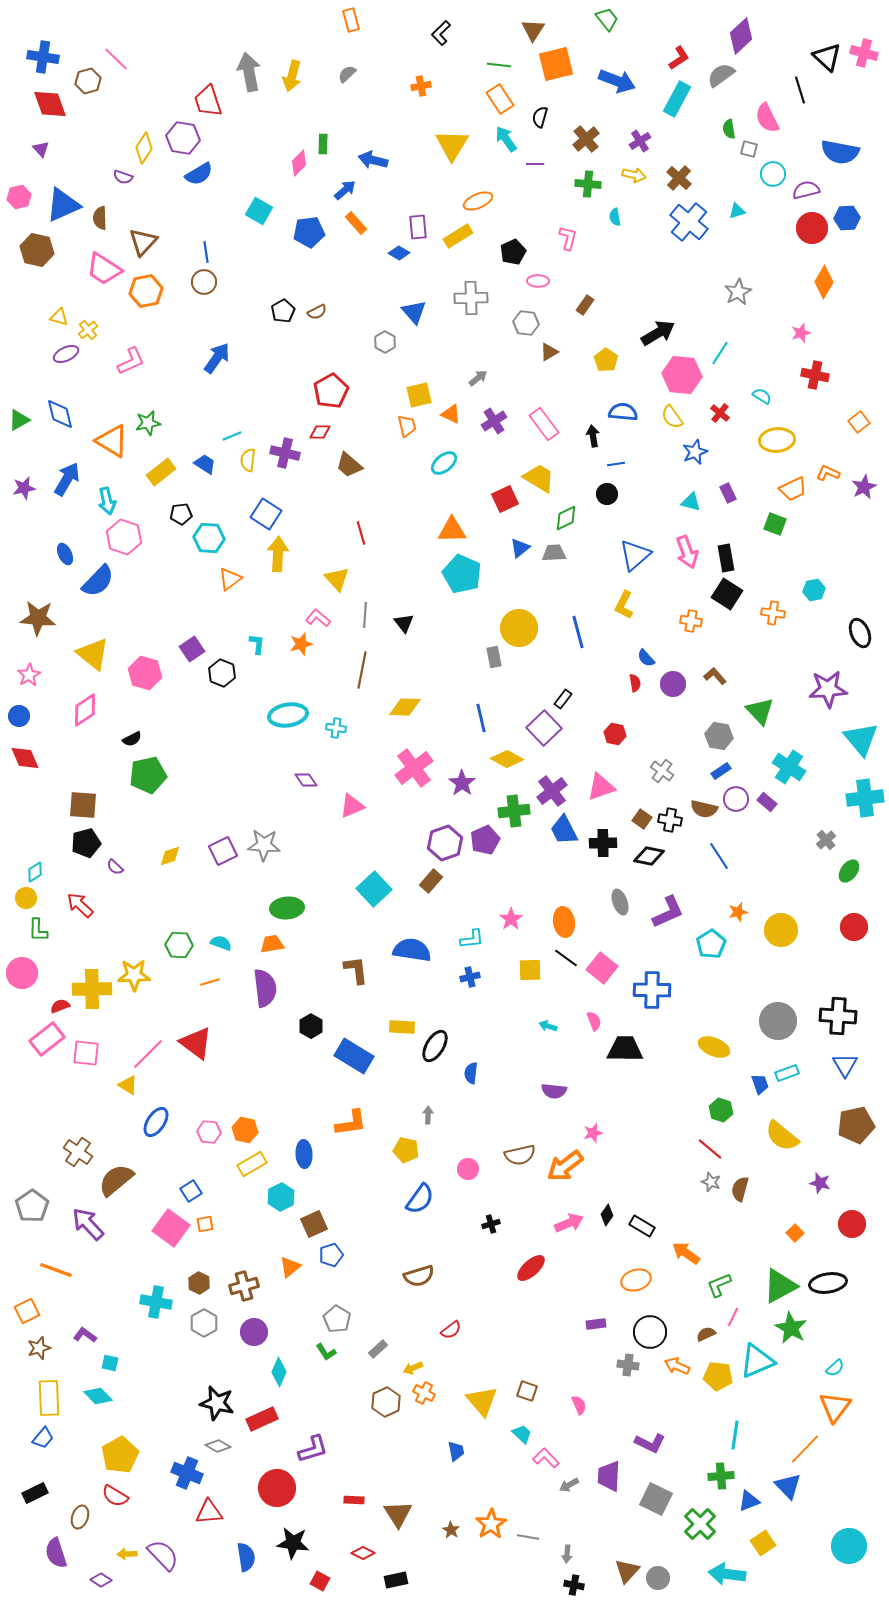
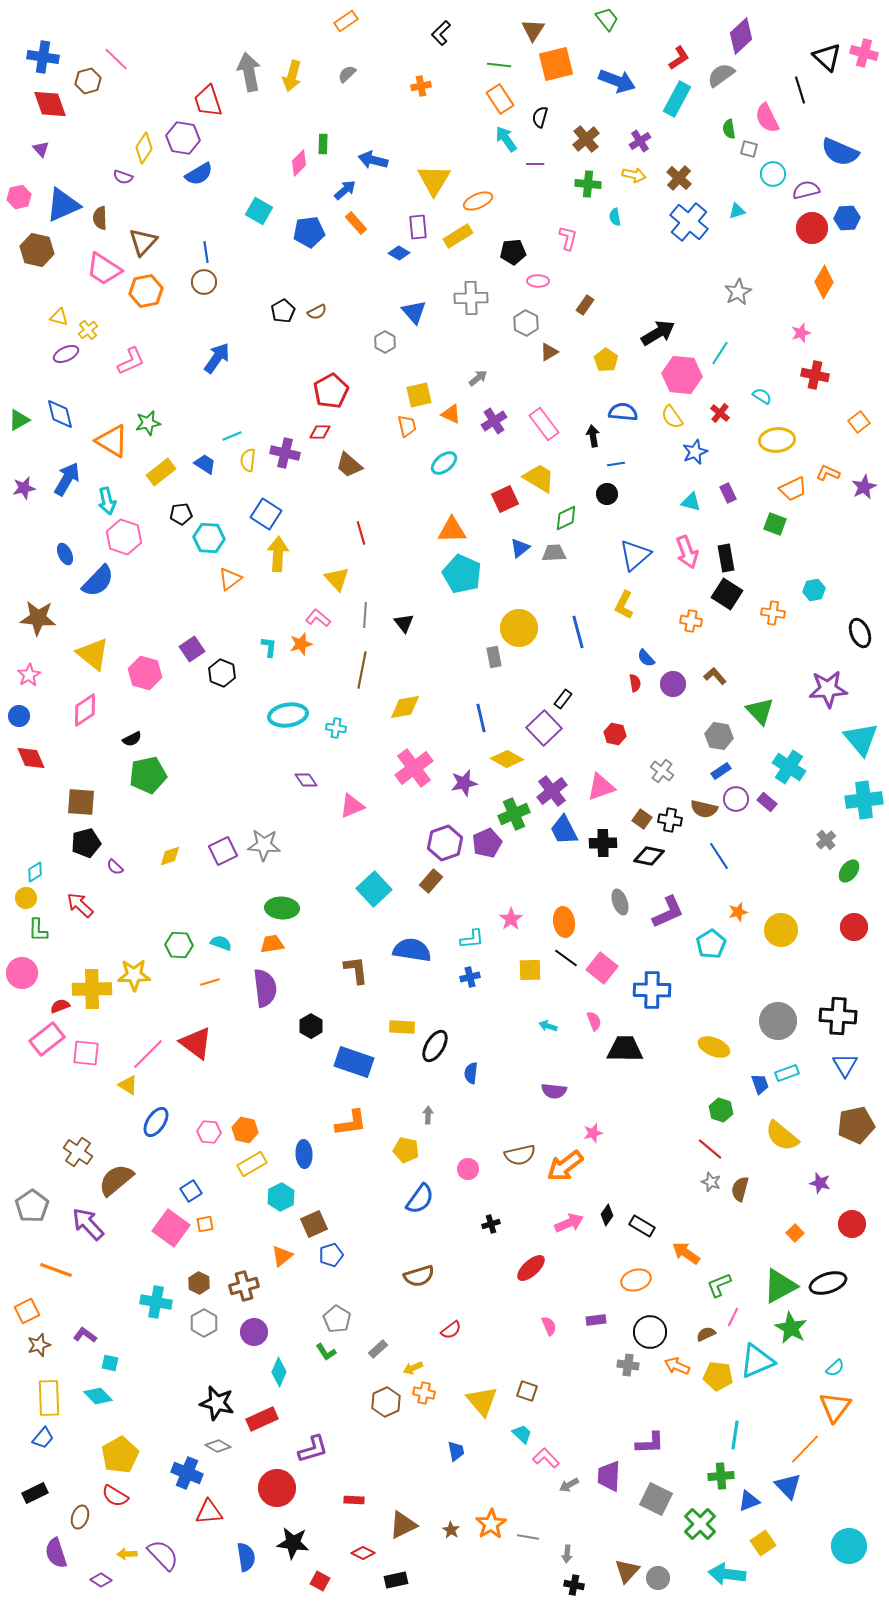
orange rectangle at (351, 20): moved 5 px left, 1 px down; rotated 70 degrees clockwise
yellow triangle at (452, 145): moved 18 px left, 35 px down
blue semicircle at (840, 152): rotated 12 degrees clockwise
black pentagon at (513, 252): rotated 20 degrees clockwise
gray hexagon at (526, 323): rotated 20 degrees clockwise
cyan L-shape at (257, 644): moved 12 px right, 3 px down
yellow diamond at (405, 707): rotated 12 degrees counterclockwise
red diamond at (25, 758): moved 6 px right
purple star at (462, 783): moved 2 px right; rotated 24 degrees clockwise
cyan cross at (865, 798): moved 1 px left, 2 px down
brown square at (83, 805): moved 2 px left, 3 px up
green cross at (514, 811): moved 3 px down; rotated 16 degrees counterclockwise
purple pentagon at (485, 840): moved 2 px right, 3 px down
green ellipse at (287, 908): moved 5 px left; rotated 8 degrees clockwise
blue rectangle at (354, 1056): moved 6 px down; rotated 12 degrees counterclockwise
orange triangle at (290, 1267): moved 8 px left, 11 px up
black ellipse at (828, 1283): rotated 9 degrees counterclockwise
purple rectangle at (596, 1324): moved 4 px up
brown star at (39, 1348): moved 3 px up
orange cross at (424, 1393): rotated 15 degrees counterclockwise
pink semicircle at (579, 1405): moved 30 px left, 79 px up
purple L-shape at (650, 1443): rotated 28 degrees counterclockwise
brown triangle at (398, 1514): moved 5 px right, 11 px down; rotated 36 degrees clockwise
